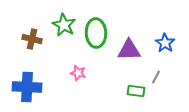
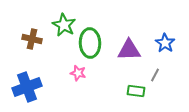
green ellipse: moved 6 px left, 10 px down
gray line: moved 1 px left, 2 px up
blue cross: rotated 24 degrees counterclockwise
